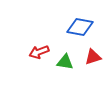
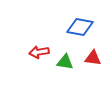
red arrow: rotated 12 degrees clockwise
red triangle: moved 1 px down; rotated 24 degrees clockwise
